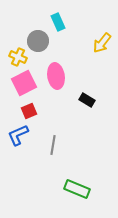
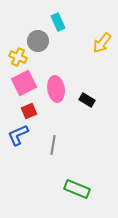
pink ellipse: moved 13 px down
